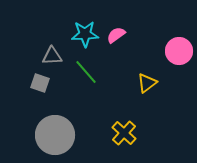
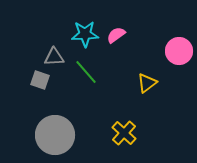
gray triangle: moved 2 px right, 1 px down
gray square: moved 3 px up
